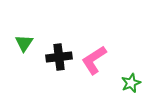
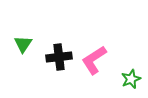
green triangle: moved 1 px left, 1 px down
green star: moved 4 px up
